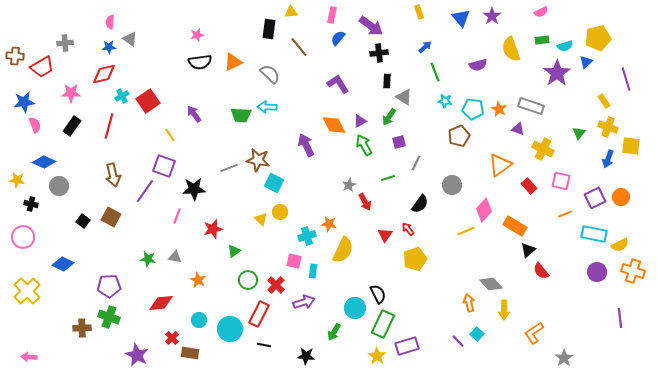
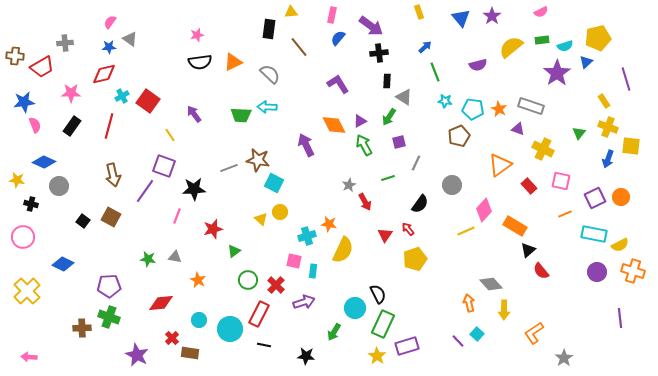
pink semicircle at (110, 22): rotated 32 degrees clockwise
yellow semicircle at (511, 49): moved 2 px up; rotated 70 degrees clockwise
red square at (148, 101): rotated 20 degrees counterclockwise
